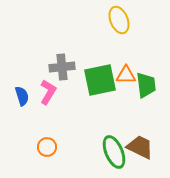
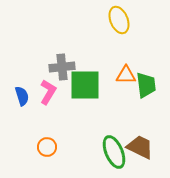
green square: moved 15 px left, 5 px down; rotated 12 degrees clockwise
